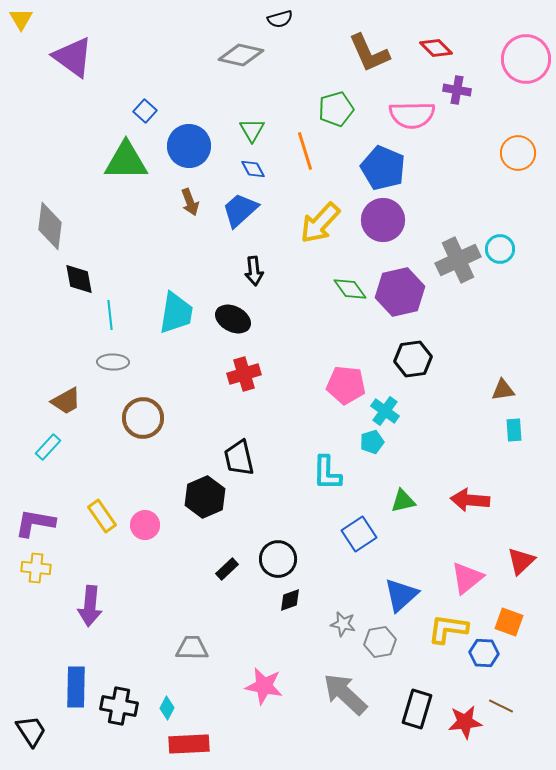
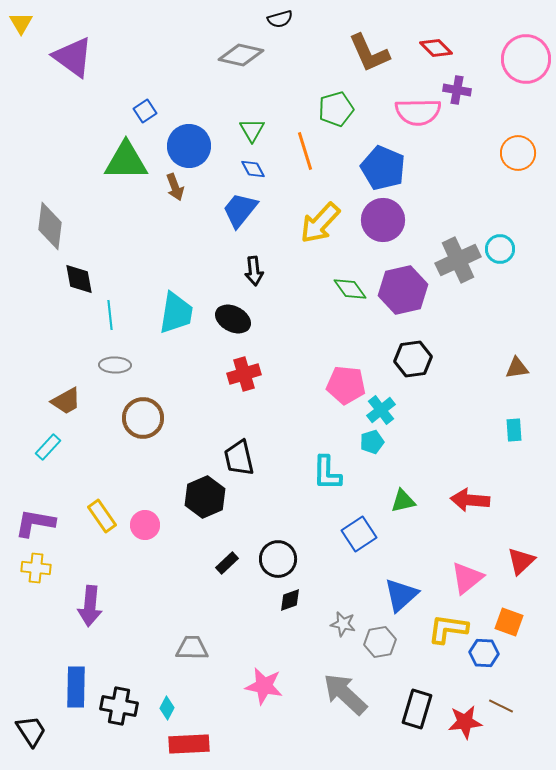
yellow triangle at (21, 19): moved 4 px down
blue square at (145, 111): rotated 15 degrees clockwise
pink semicircle at (412, 115): moved 6 px right, 3 px up
brown arrow at (190, 202): moved 15 px left, 15 px up
blue trapezoid at (240, 210): rotated 9 degrees counterclockwise
purple hexagon at (400, 292): moved 3 px right, 2 px up
gray ellipse at (113, 362): moved 2 px right, 3 px down
brown triangle at (503, 390): moved 14 px right, 22 px up
cyan cross at (385, 411): moved 4 px left, 1 px up; rotated 16 degrees clockwise
black rectangle at (227, 569): moved 6 px up
